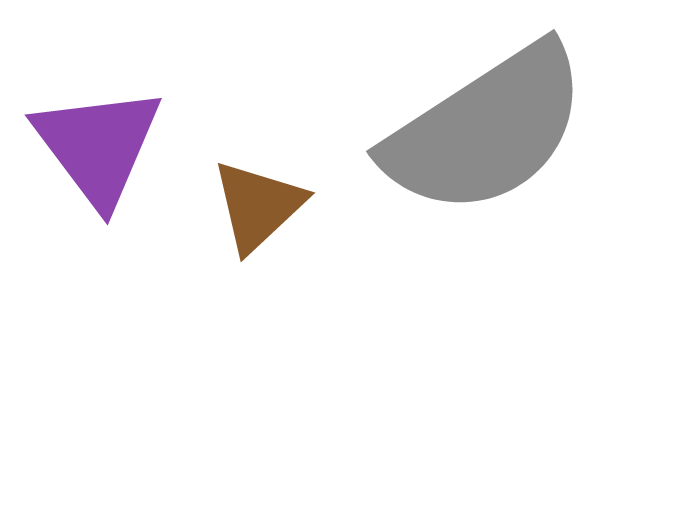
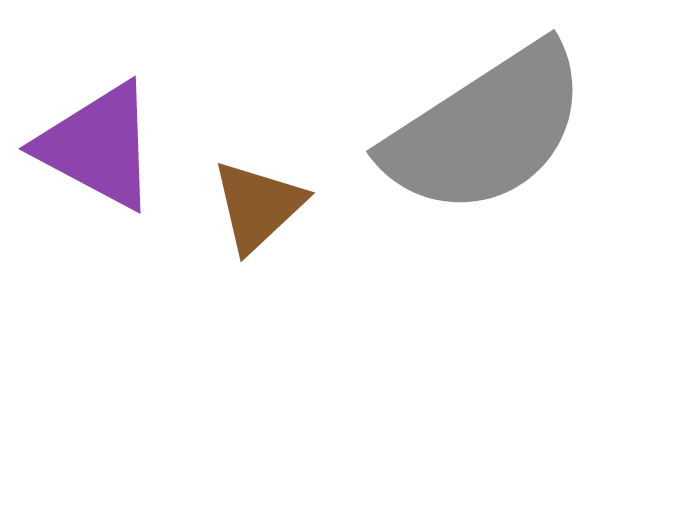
purple triangle: rotated 25 degrees counterclockwise
